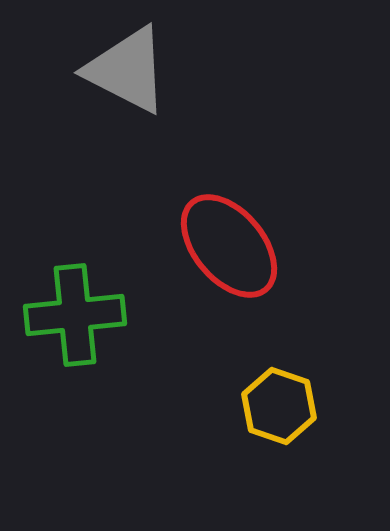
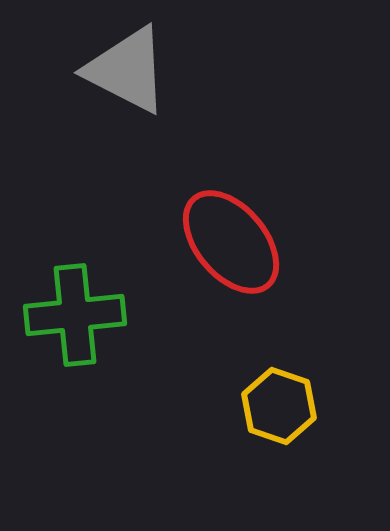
red ellipse: moved 2 px right, 4 px up
